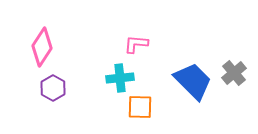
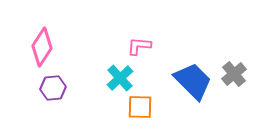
pink L-shape: moved 3 px right, 2 px down
gray cross: moved 1 px down
cyan cross: rotated 36 degrees counterclockwise
purple hexagon: rotated 25 degrees clockwise
